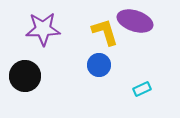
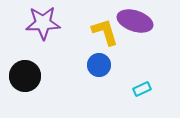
purple star: moved 6 px up
